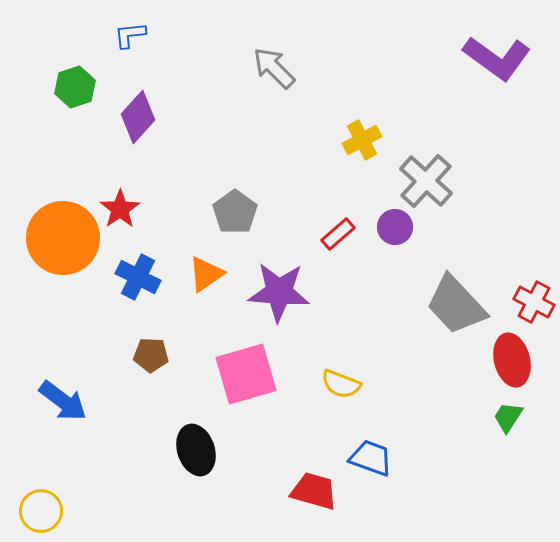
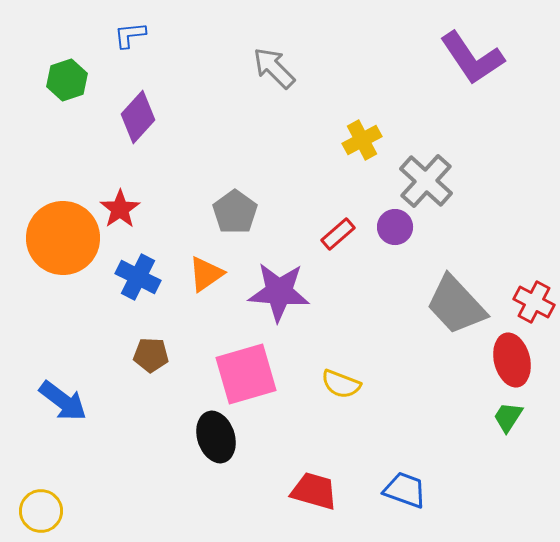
purple L-shape: moved 25 px left; rotated 20 degrees clockwise
green hexagon: moved 8 px left, 7 px up
black ellipse: moved 20 px right, 13 px up
blue trapezoid: moved 34 px right, 32 px down
